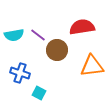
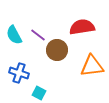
cyan semicircle: rotated 72 degrees clockwise
blue cross: moved 1 px left
